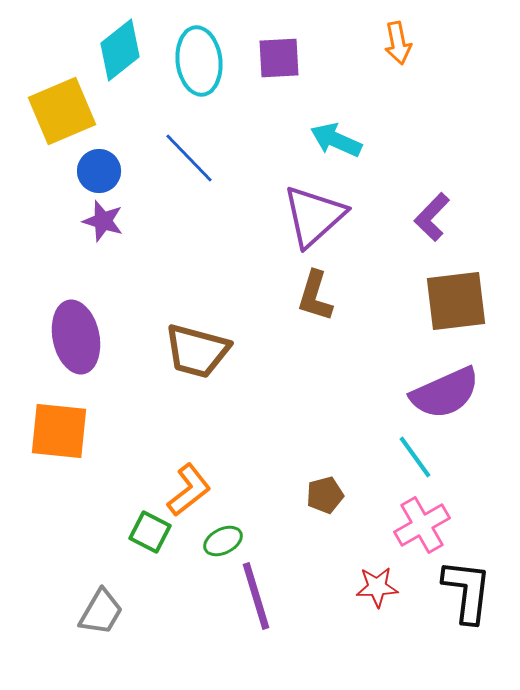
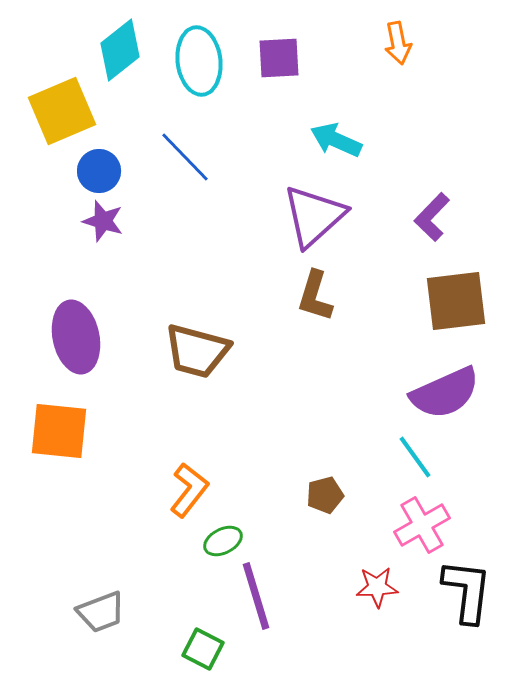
blue line: moved 4 px left, 1 px up
orange L-shape: rotated 14 degrees counterclockwise
green square: moved 53 px right, 117 px down
gray trapezoid: rotated 39 degrees clockwise
